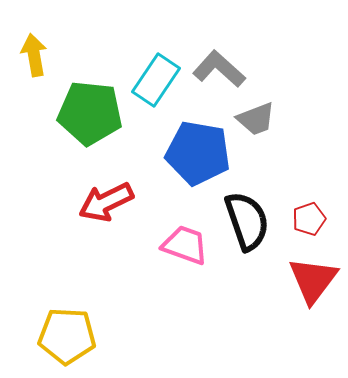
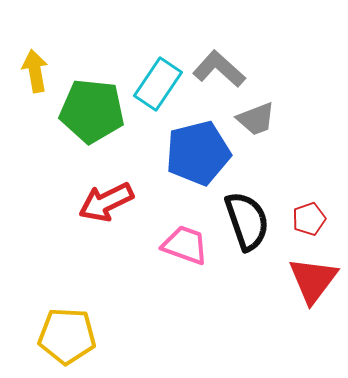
yellow arrow: moved 1 px right, 16 px down
cyan rectangle: moved 2 px right, 4 px down
green pentagon: moved 2 px right, 2 px up
blue pentagon: rotated 24 degrees counterclockwise
